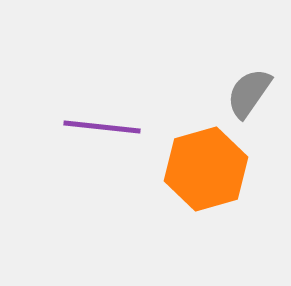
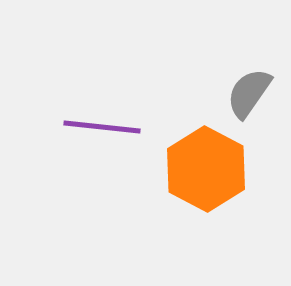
orange hexagon: rotated 16 degrees counterclockwise
